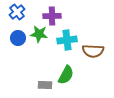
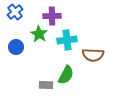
blue cross: moved 2 px left
green star: rotated 24 degrees clockwise
blue circle: moved 2 px left, 9 px down
brown semicircle: moved 4 px down
gray rectangle: moved 1 px right
